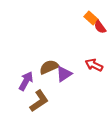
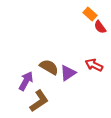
orange rectangle: moved 1 px left, 4 px up
brown semicircle: rotated 54 degrees clockwise
purple triangle: moved 4 px right, 1 px up
